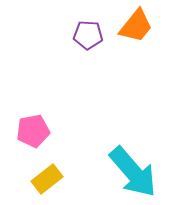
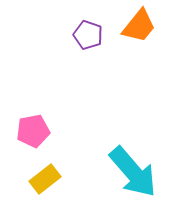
orange trapezoid: moved 3 px right
purple pentagon: rotated 16 degrees clockwise
yellow rectangle: moved 2 px left
